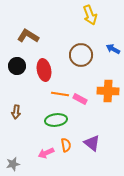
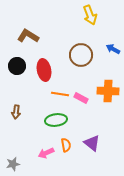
pink rectangle: moved 1 px right, 1 px up
